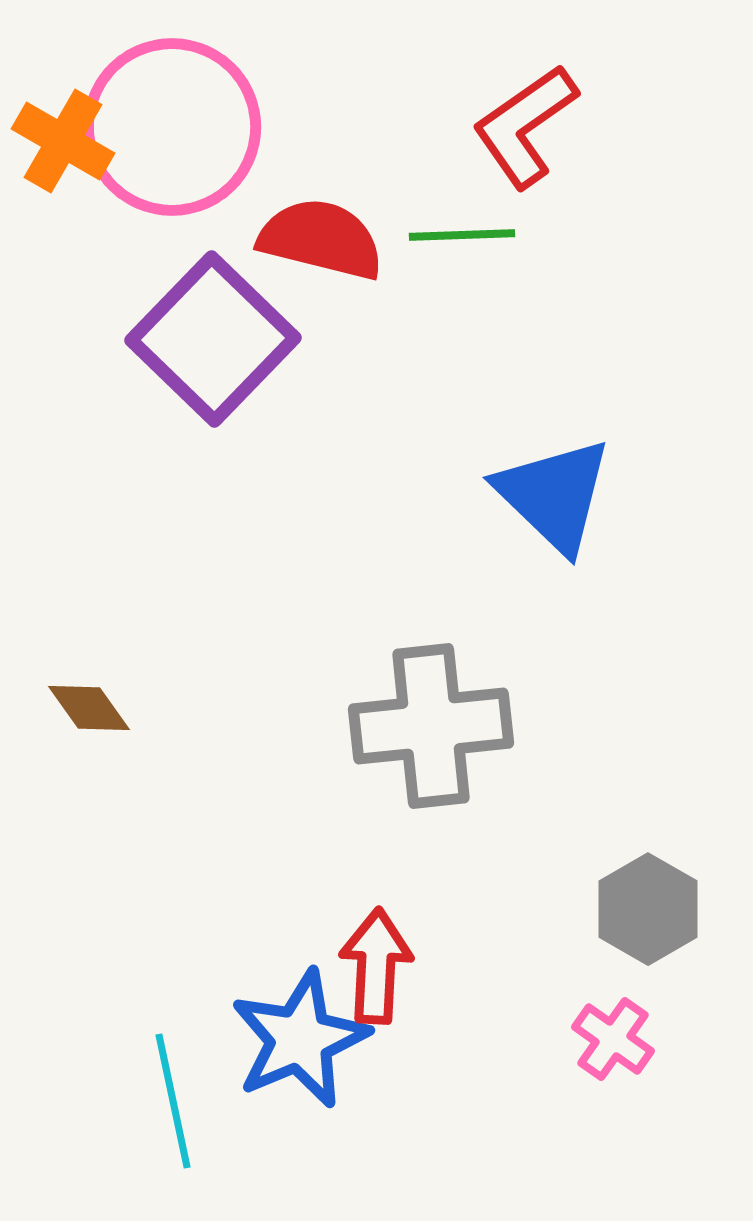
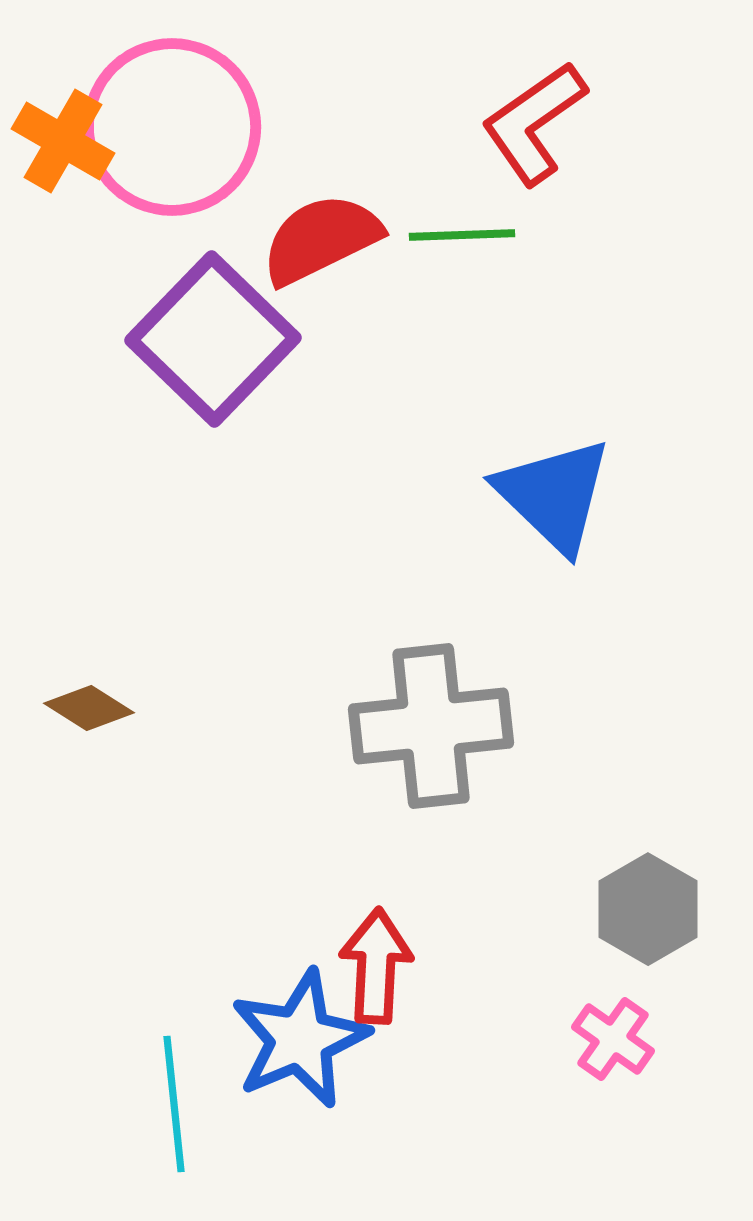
red L-shape: moved 9 px right, 3 px up
red semicircle: rotated 40 degrees counterclockwise
brown diamond: rotated 22 degrees counterclockwise
cyan line: moved 1 px right, 3 px down; rotated 6 degrees clockwise
